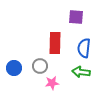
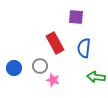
red rectangle: rotated 30 degrees counterclockwise
green arrow: moved 15 px right, 5 px down
pink star: moved 1 px right, 3 px up; rotated 24 degrees clockwise
